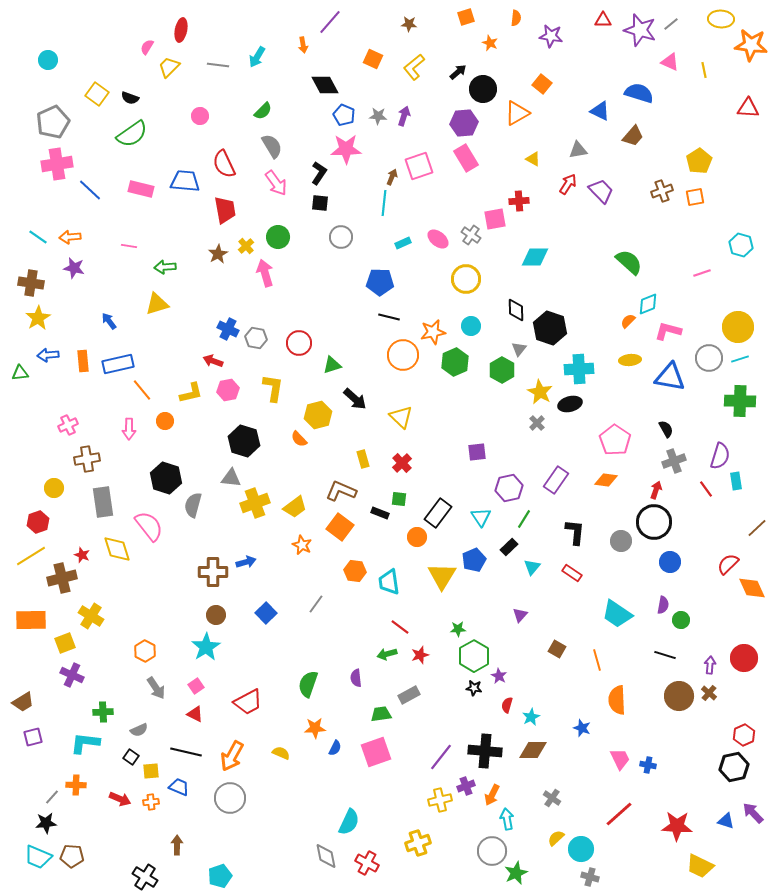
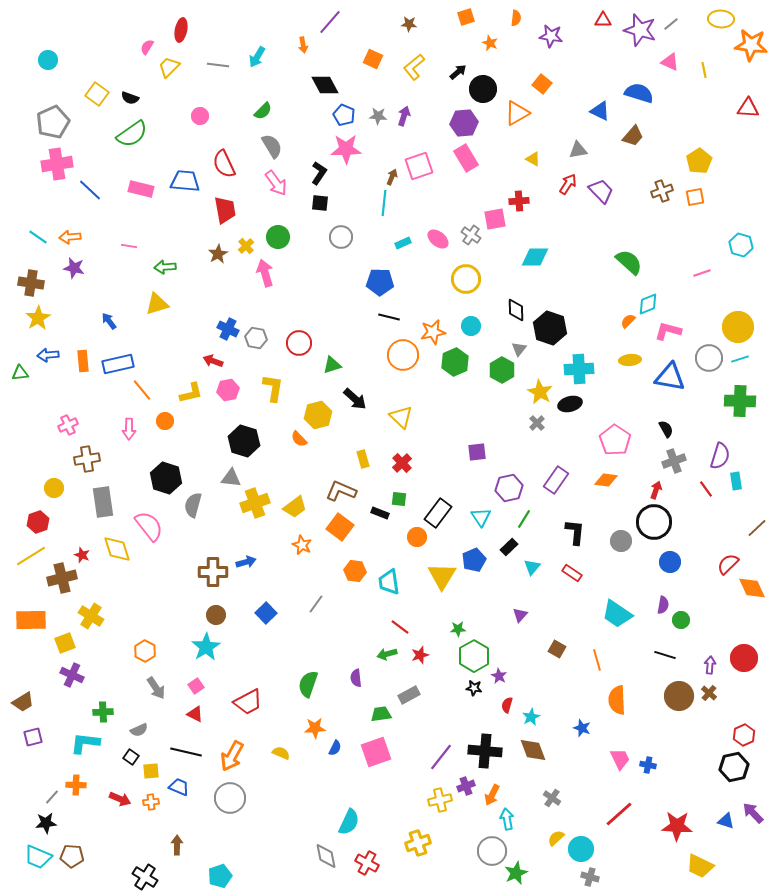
brown diamond at (533, 750): rotated 68 degrees clockwise
